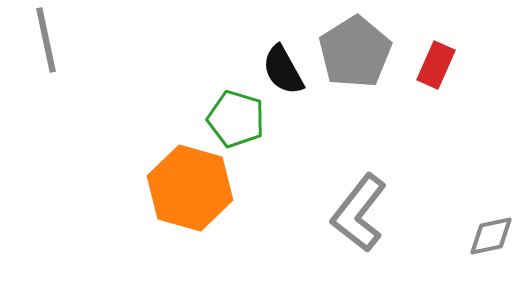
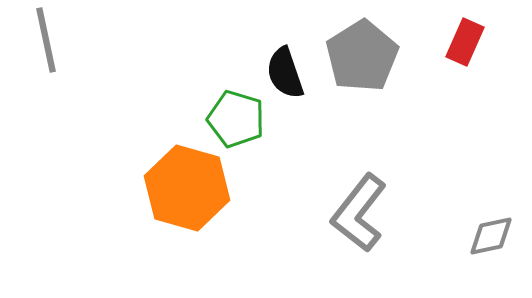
gray pentagon: moved 7 px right, 4 px down
red rectangle: moved 29 px right, 23 px up
black semicircle: moved 2 px right, 3 px down; rotated 10 degrees clockwise
orange hexagon: moved 3 px left
